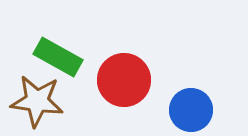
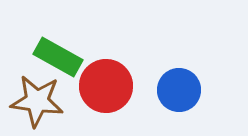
red circle: moved 18 px left, 6 px down
blue circle: moved 12 px left, 20 px up
